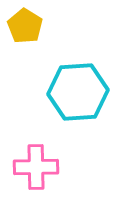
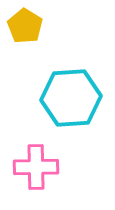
cyan hexagon: moved 7 px left, 6 px down
